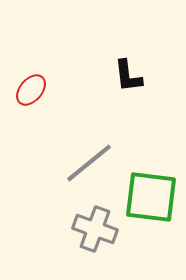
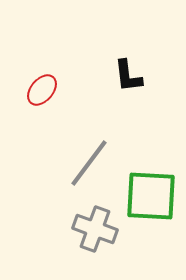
red ellipse: moved 11 px right
gray line: rotated 14 degrees counterclockwise
green square: moved 1 px up; rotated 4 degrees counterclockwise
